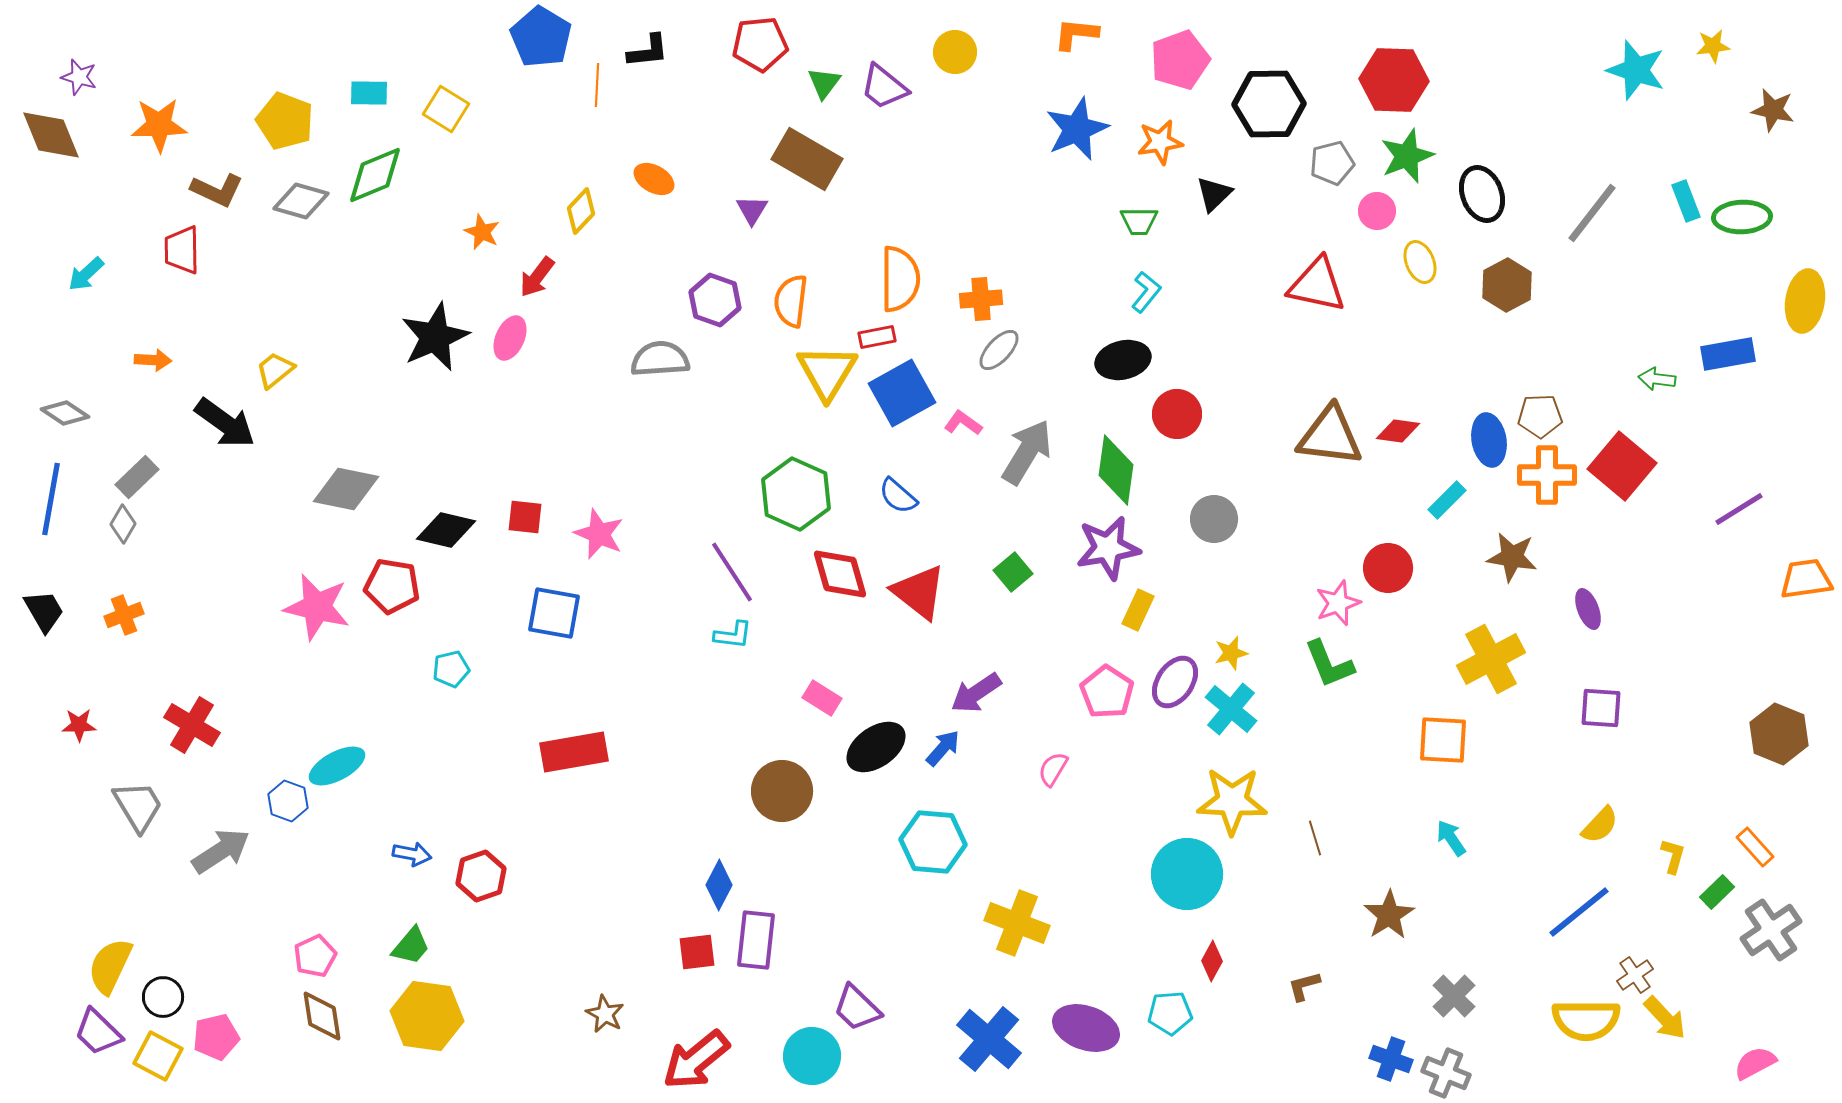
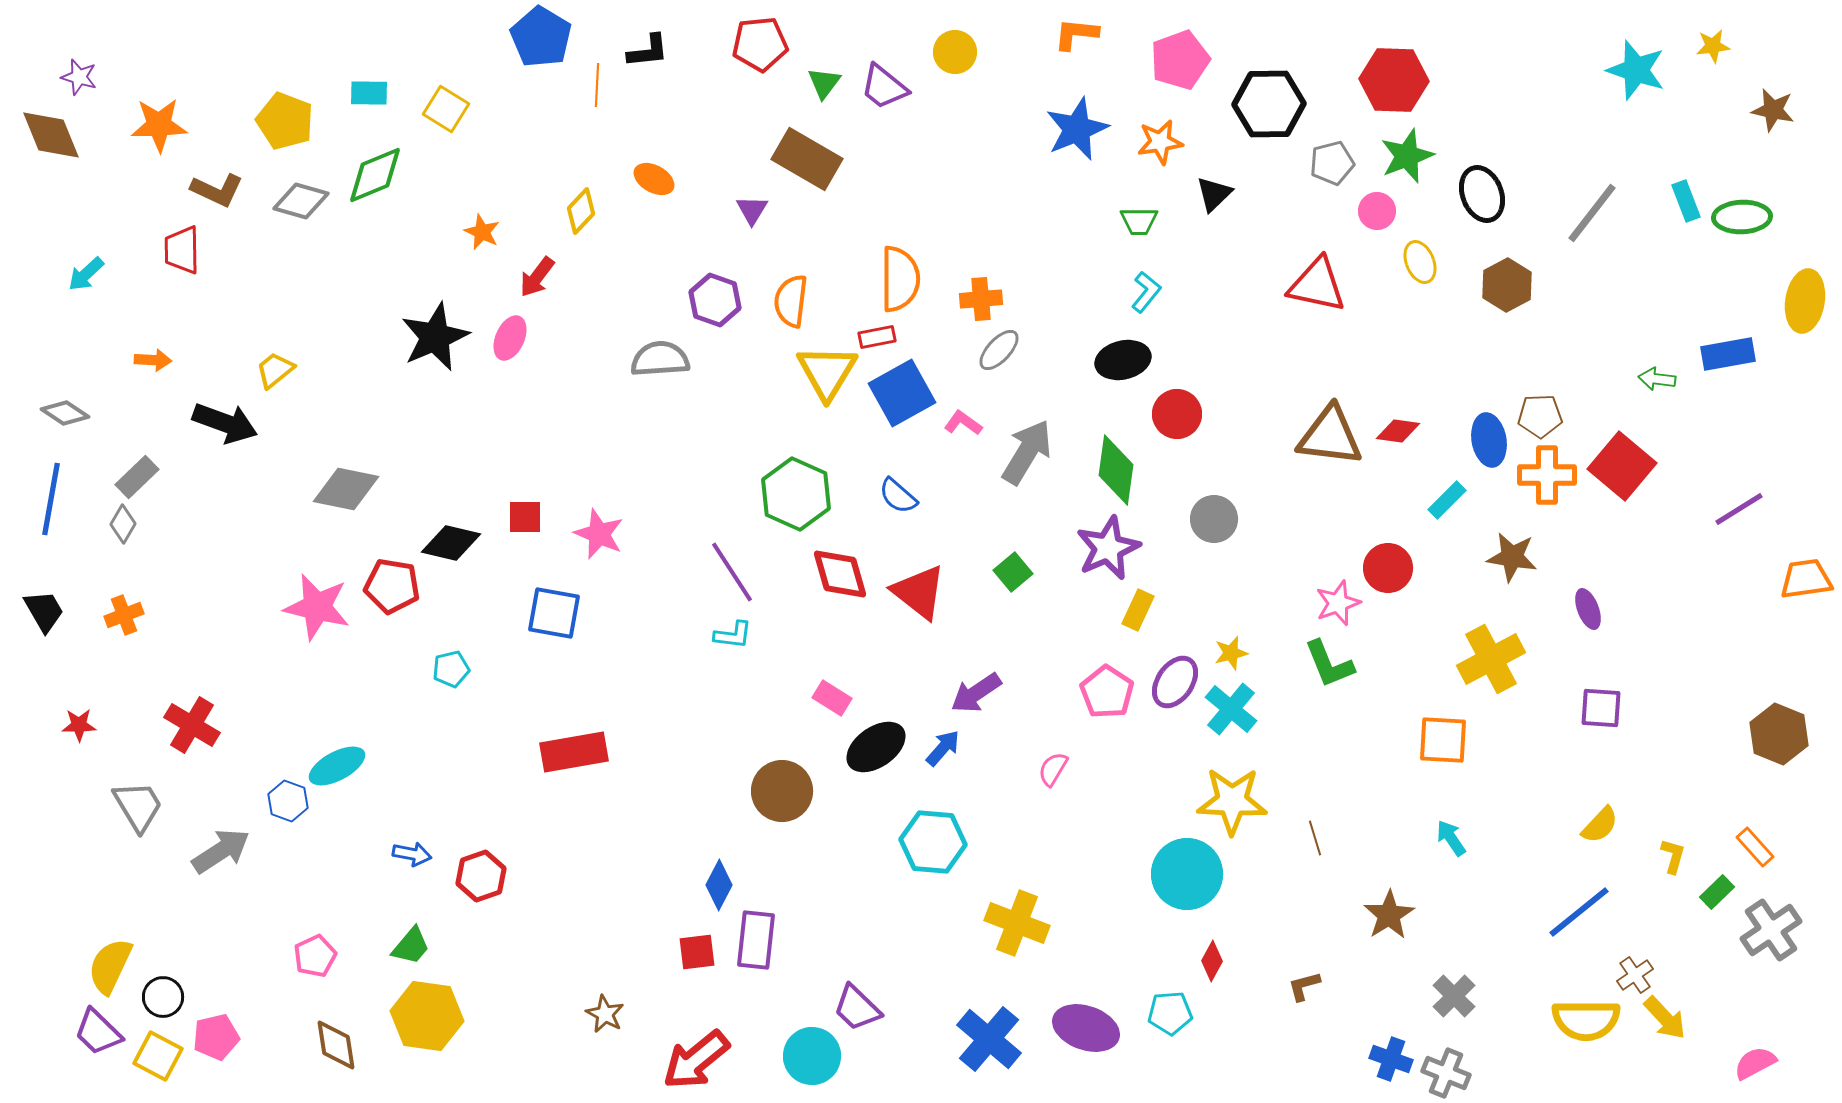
black arrow at (225, 423): rotated 16 degrees counterclockwise
red square at (525, 517): rotated 6 degrees counterclockwise
black diamond at (446, 530): moved 5 px right, 13 px down
purple star at (1108, 548): rotated 14 degrees counterclockwise
pink rectangle at (822, 698): moved 10 px right
brown diamond at (322, 1016): moved 14 px right, 29 px down
